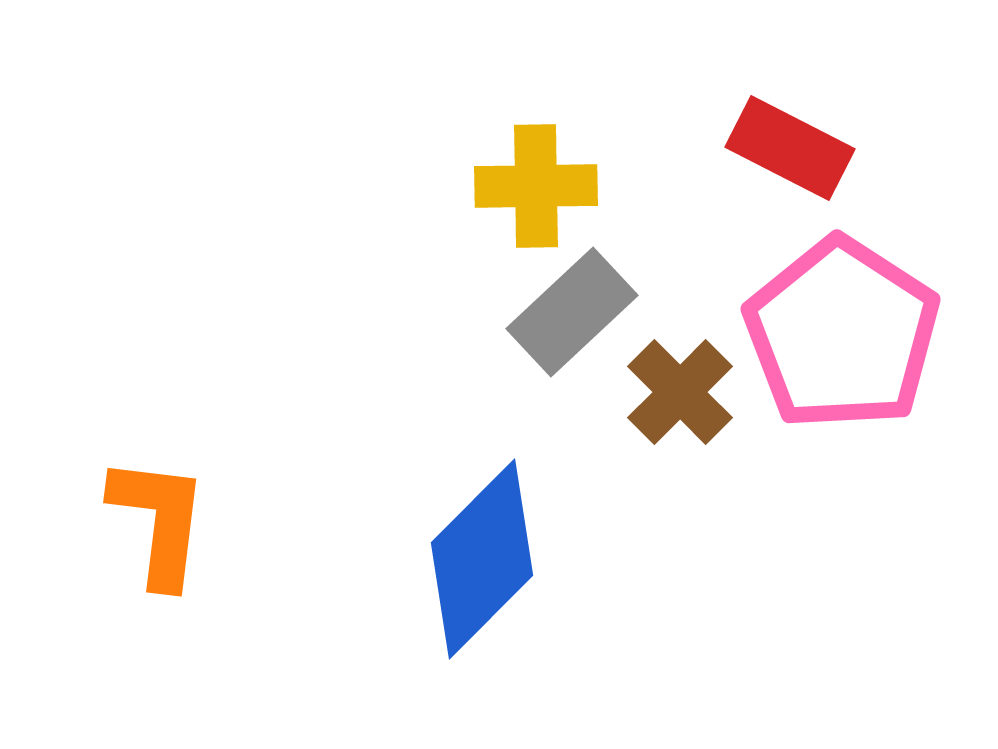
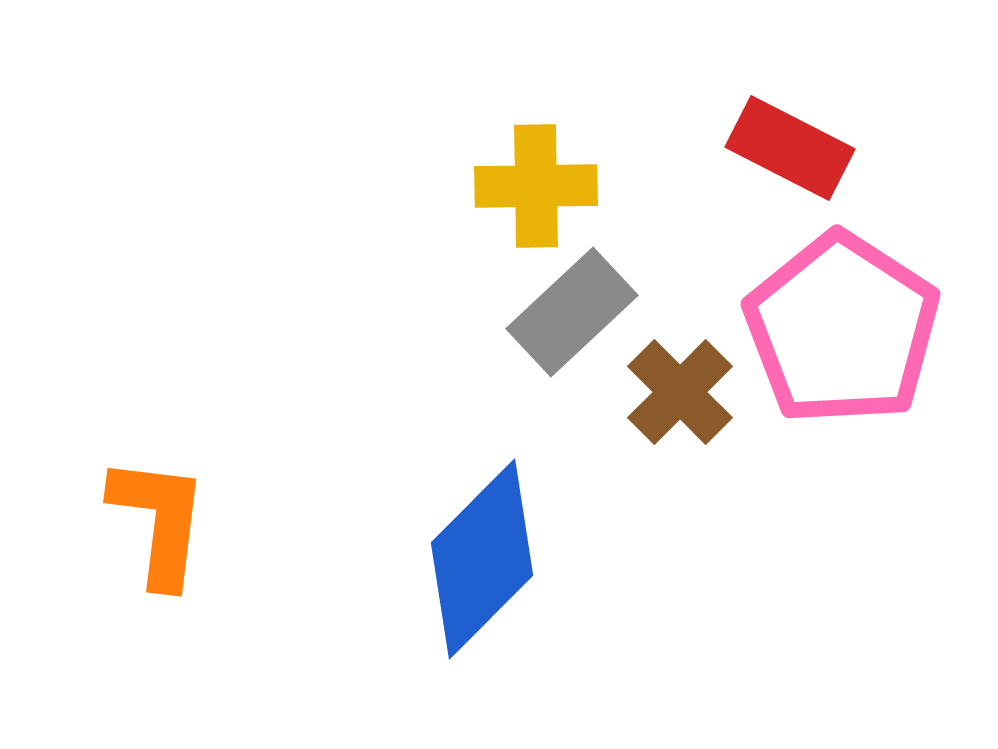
pink pentagon: moved 5 px up
